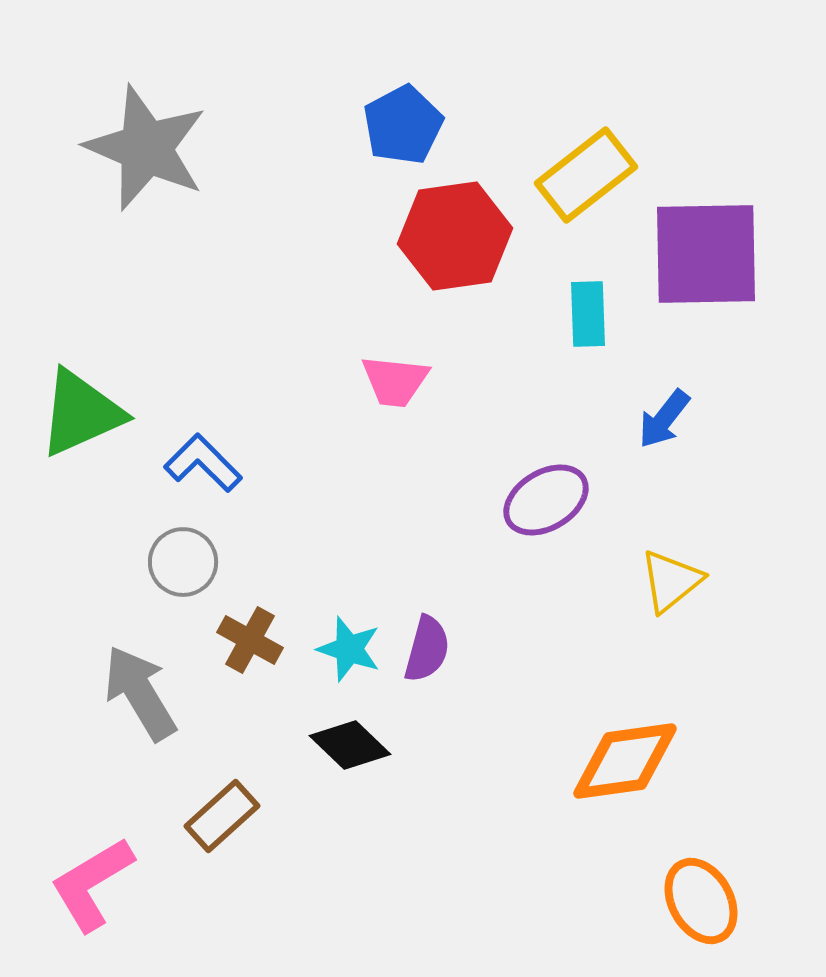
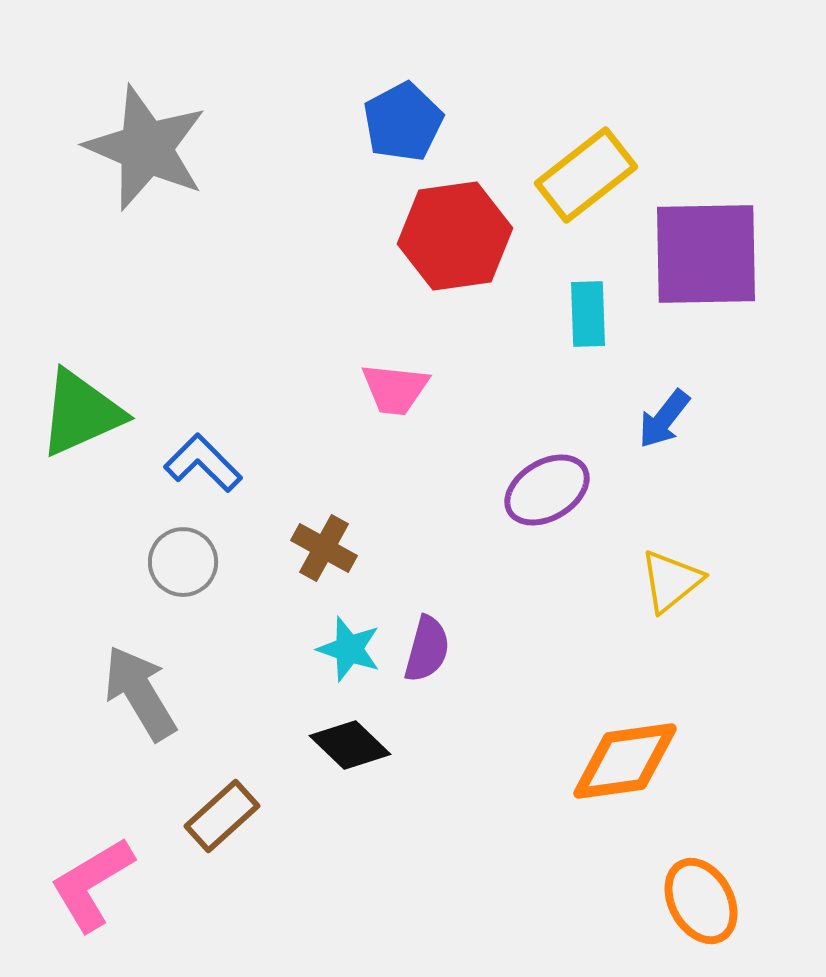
blue pentagon: moved 3 px up
pink trapezoid: moved 8 px down
purple ellipse: moved 1 px right, 10 px up
brown cross: moved 74 px right, 92 px up
